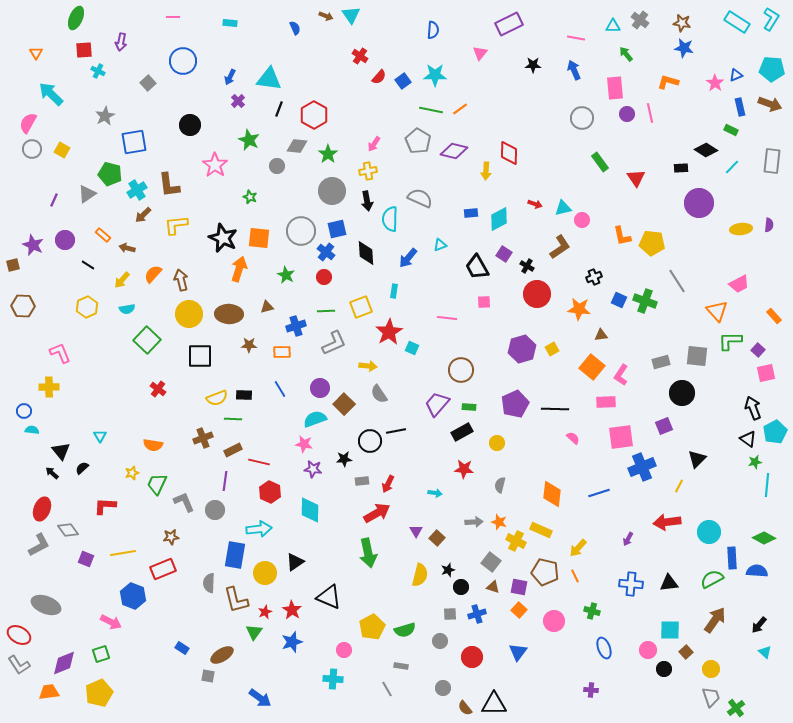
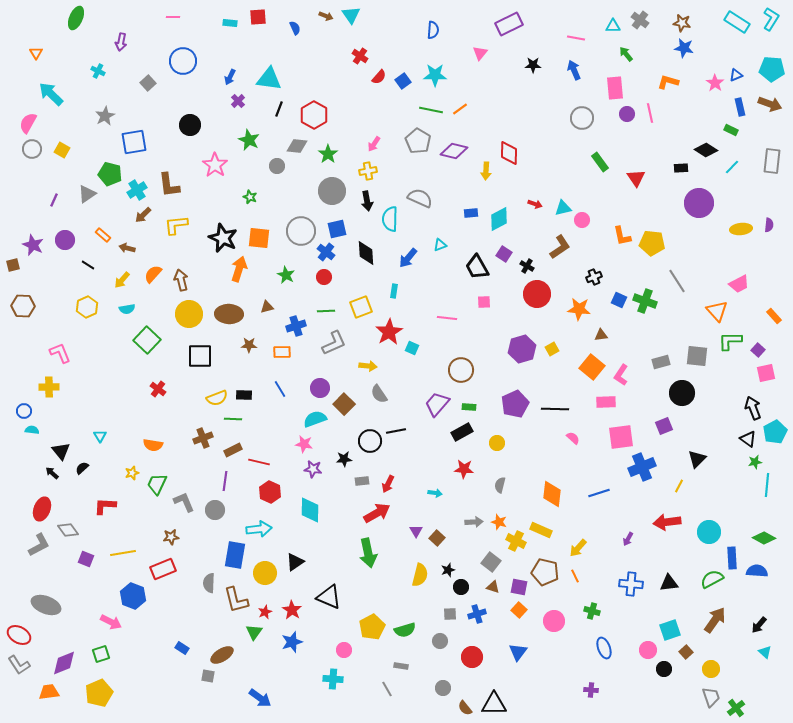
red square at (84, 50): moved 174 px right, 33 px up
cyan square at (670, 630): rotated 20 degrees counterclockwise
